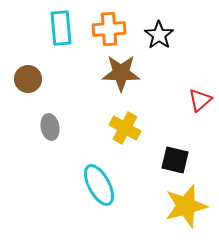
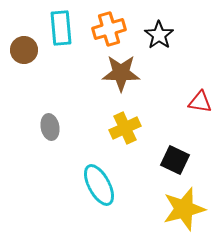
orange cross: rotated 12 degrees counterclockwise
brown circle: moved 4 px left, 29 px up
red triangle: moved 2 px down; rotated 50 degrees clockwise
yellow cross: rotated 36 degrees clockwise
black square: rotated 12 degrees clockwise
yellow star: moved 2 px left, 3 px down
